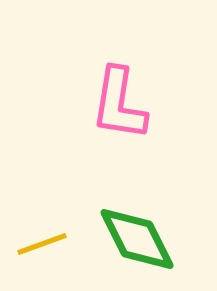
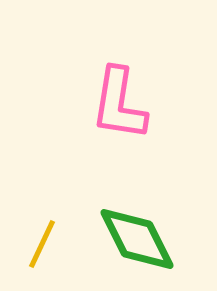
yellow line: rotated 45 degrees counterclockwise
